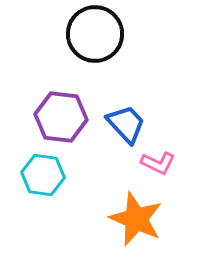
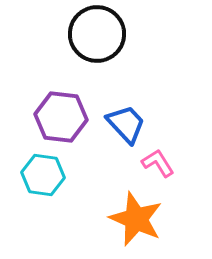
black circle: moved 2 px right
pink L-shape: rotated 148 degrees counterclockwise
